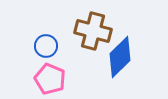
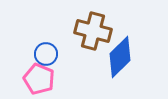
blue circle: moved 8 px down
pink pentagon: moved 11 px left
